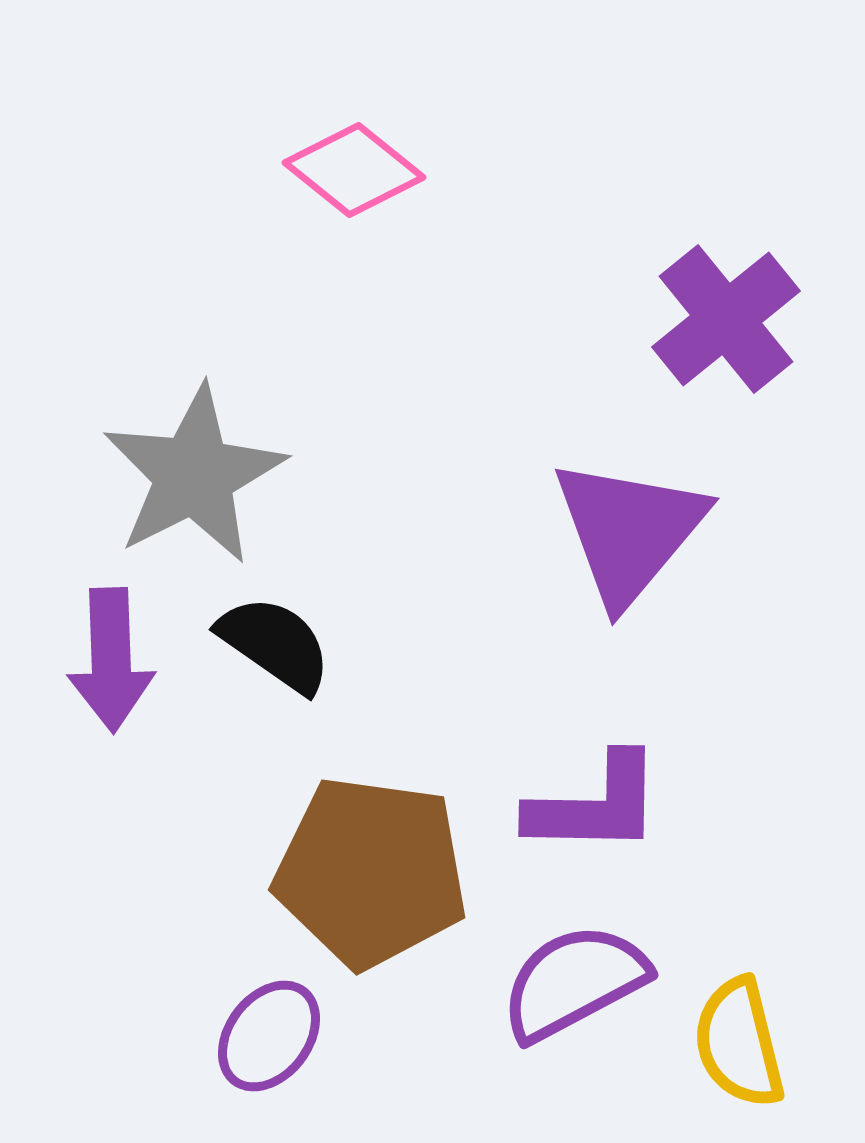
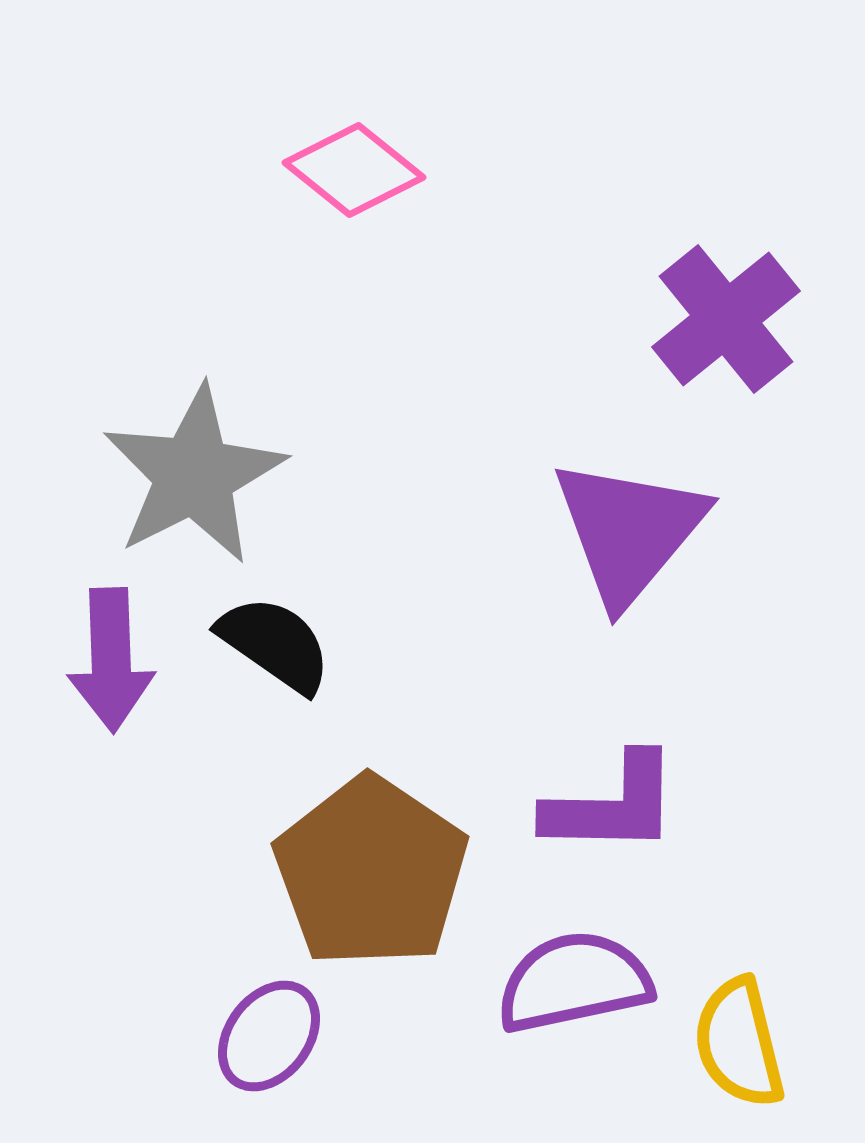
purple L-shape: moved 17 px right
brown pentagon: rotated 26 degrees clockwise
purple semicircle: rotated 16 degrees clockwise
